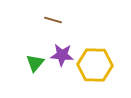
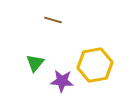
purple star: moved 26 px down
yellow hexagon: rotated 12 degrees counterclockwise
